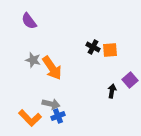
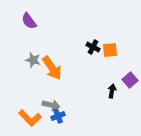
gray arrow: moved 1 px down
